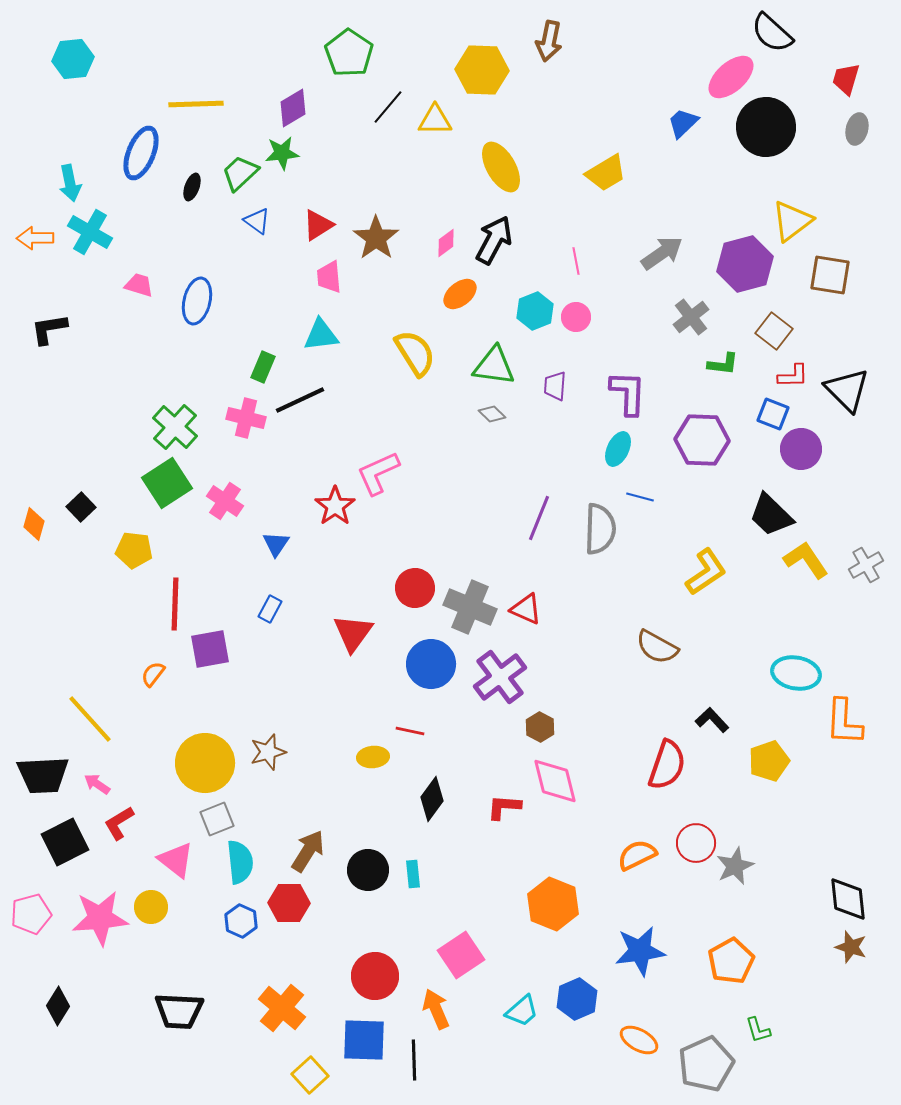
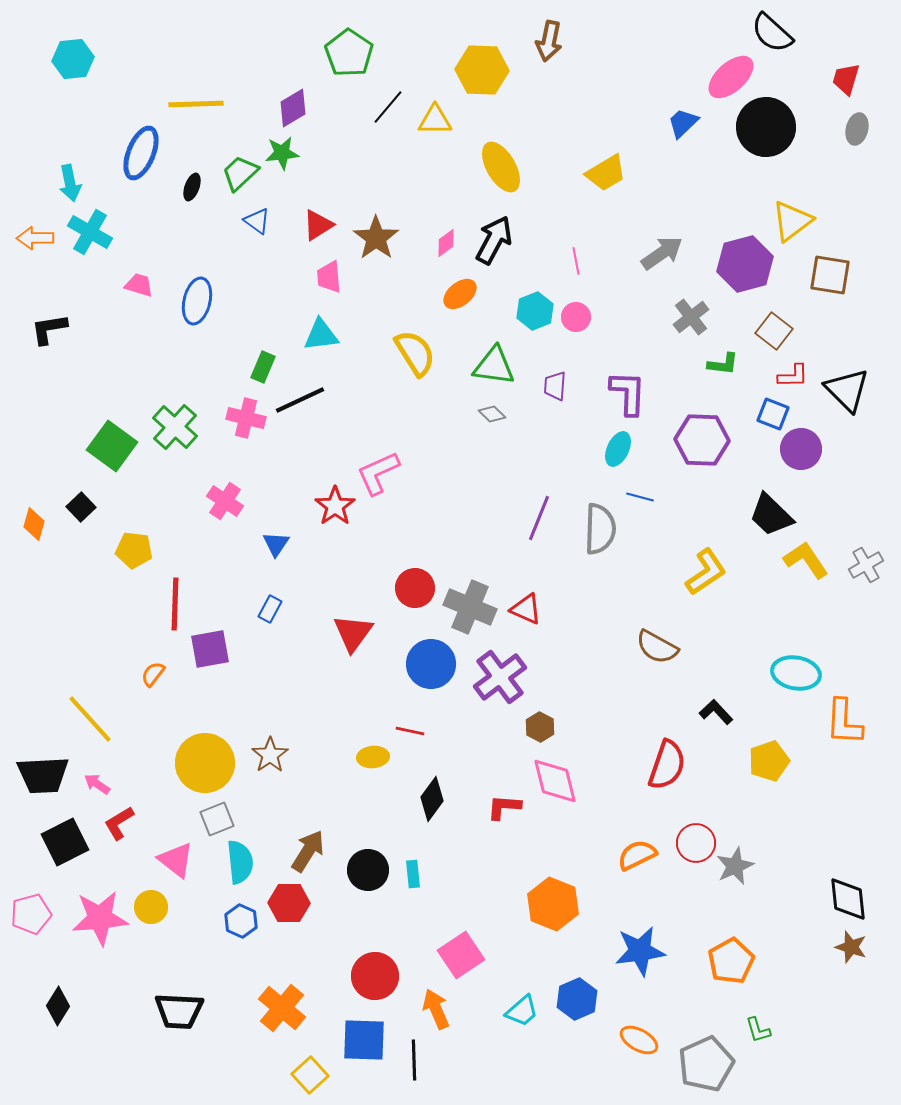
green square at (167, 483): moved 55 px left, 37 px up; rotated 21 degrees counterclockwise
black L-shape at (712, 720): moved 4 px right, 8 px up
brown star at (268, 752): moved 2 px right, 3 px down; rotated 18 degrees counterclockwise
